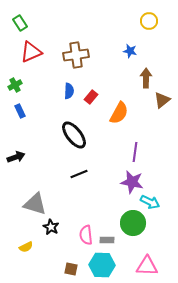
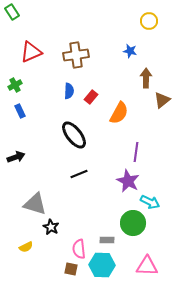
green rectangle: moved 8 px left, 11 px up
purple line: moved 1 px right
purple star: moved 4 px left, 1 px up; rotated 15 degrees clockwise
pink semicircle: moved 7 px left, 14 px down
